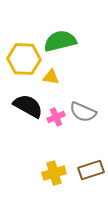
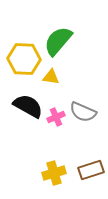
green semicircle: moved 2 px left; rotated 36 degrees counterclockwise
